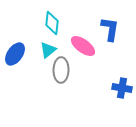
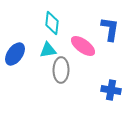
cyan triangle: rotated 30 degrees clockwise
blue cross: moved 11 px left, 2 px down
